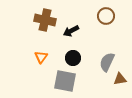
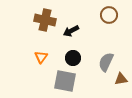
brown circle: moved 3 px right, 1 px up
gray semicircle: moved 1 px left
brown triangle: moved 1 px right
